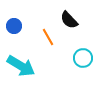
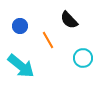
blue circle: moved 6 px right
orange line: moved 3 px down
cyan arrow: rotated 8 degrees clockwise
